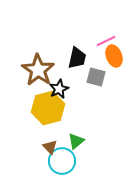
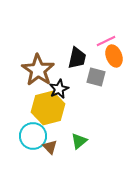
green triangle: moved 3 px right
cyan circle: moved 29 px left, 25 px up
